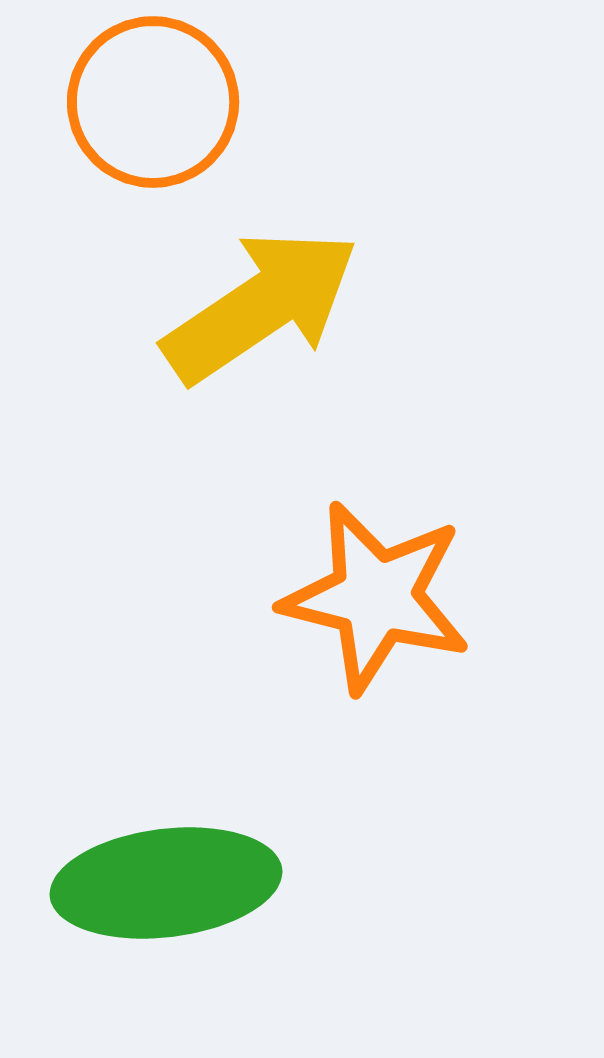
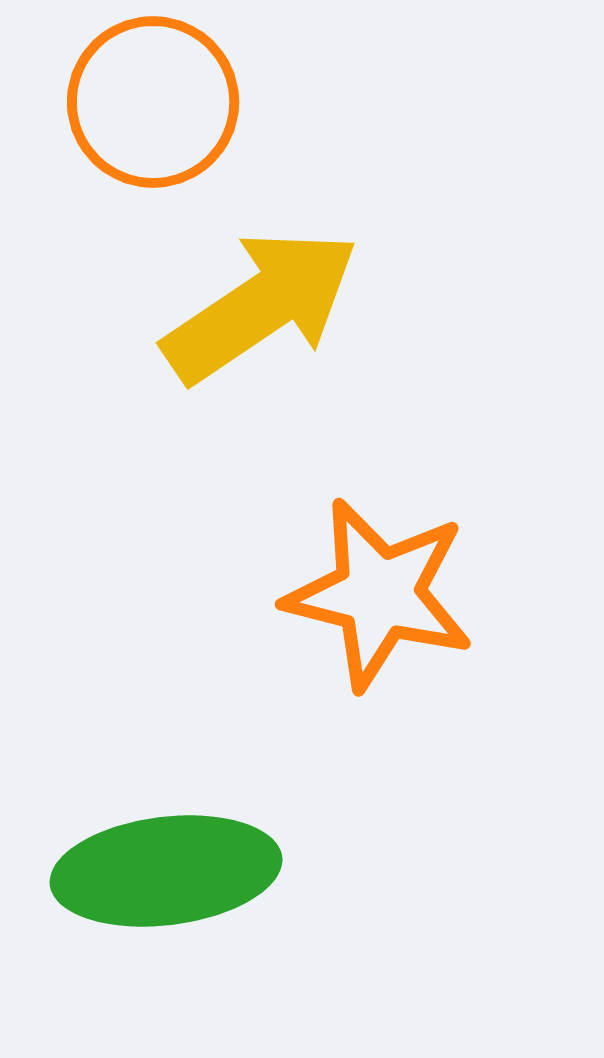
orange star: moved 3 px right, 3 px up
green ellipse: moved 12 px up
